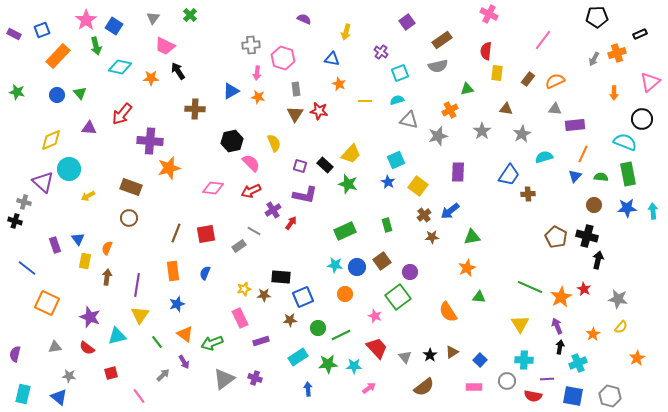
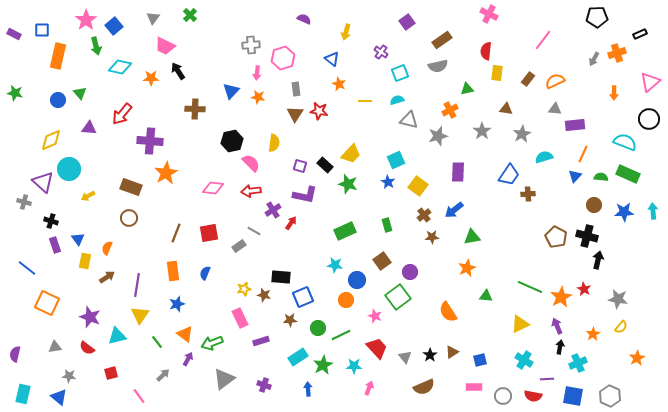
blue square at (114, 26): rotated 18 degrees clockwise
blue square at (42, 30): rotated 21 degrees clockwise
orange rectangle at (58, 56): rotated 30 degrees counterclockwise
pink hexagon at (283, 58): rotated 25 degrees clockwise
blue triangle at (332, 59): rotated 28 degrees clockwise
blue triangle at (231, 91): rotated 18 degrees counterclockwise
green star at (17, 92): moved 2 px left, 1 px down
blue circle at (57, 95): moved 1 px right, 5 px down
black circle at (642, 119): moved 7 px right
yellow semicircle at (274, 143): rotated 30 degrees clockwise
orange star at (169, 168): moved 3 px left, 5 px down; rotated 15 degrees counterclockwise
green rectangle at (628, 174): rotated 55 degrees counterclockwise
red arrow at (251, 191): rotated 18 degrees clockwise
blue star at (627, 208): moved 3 px left, 4 px down
blue arrow at (450, 211): moved 4 px right, 1 px up
black cross at (15, 221): moved 36 px right
red square at (206, 234): moved 3 px right, 1 px up
blue circle at (357, 267): moved 13 px down
brown arrow at (107, 277): rotated 49 degrees clockwise
orange circle at (345, 294): moved 1 px right, 6 px down
brown star at (264, 295): rotated 16 degrees clockwise
green triangle at (479, 297): moved 7 px right, 1 px up
yellow triangle at (520, 324): rotated 36 degrees clockwise
blue square at (480, 360): rotated 32 degrees clockwise
cyan cross at (524, 360): rotated 30 degrees clockwise
purple arrow at (184, 362): moved 4 px right, 3 px up; rotated 120 degrees counterclockwise
green star at (328, 364): moved 5 px left, 1 px down; rotated 24 degrees counterclockwise
purple cross at (255, 378): moved 9 px right, 7 px down
gray circle at (507, 381): moved 4 px left, 15 px down
brown semicircle at (424, 387): rotated 15 degrees clockwise
pink arrow at (369, 388): rotated 32 degrees counterclockwise
gray hexagon at (610, 396): rotated 10 degrees clockwise
